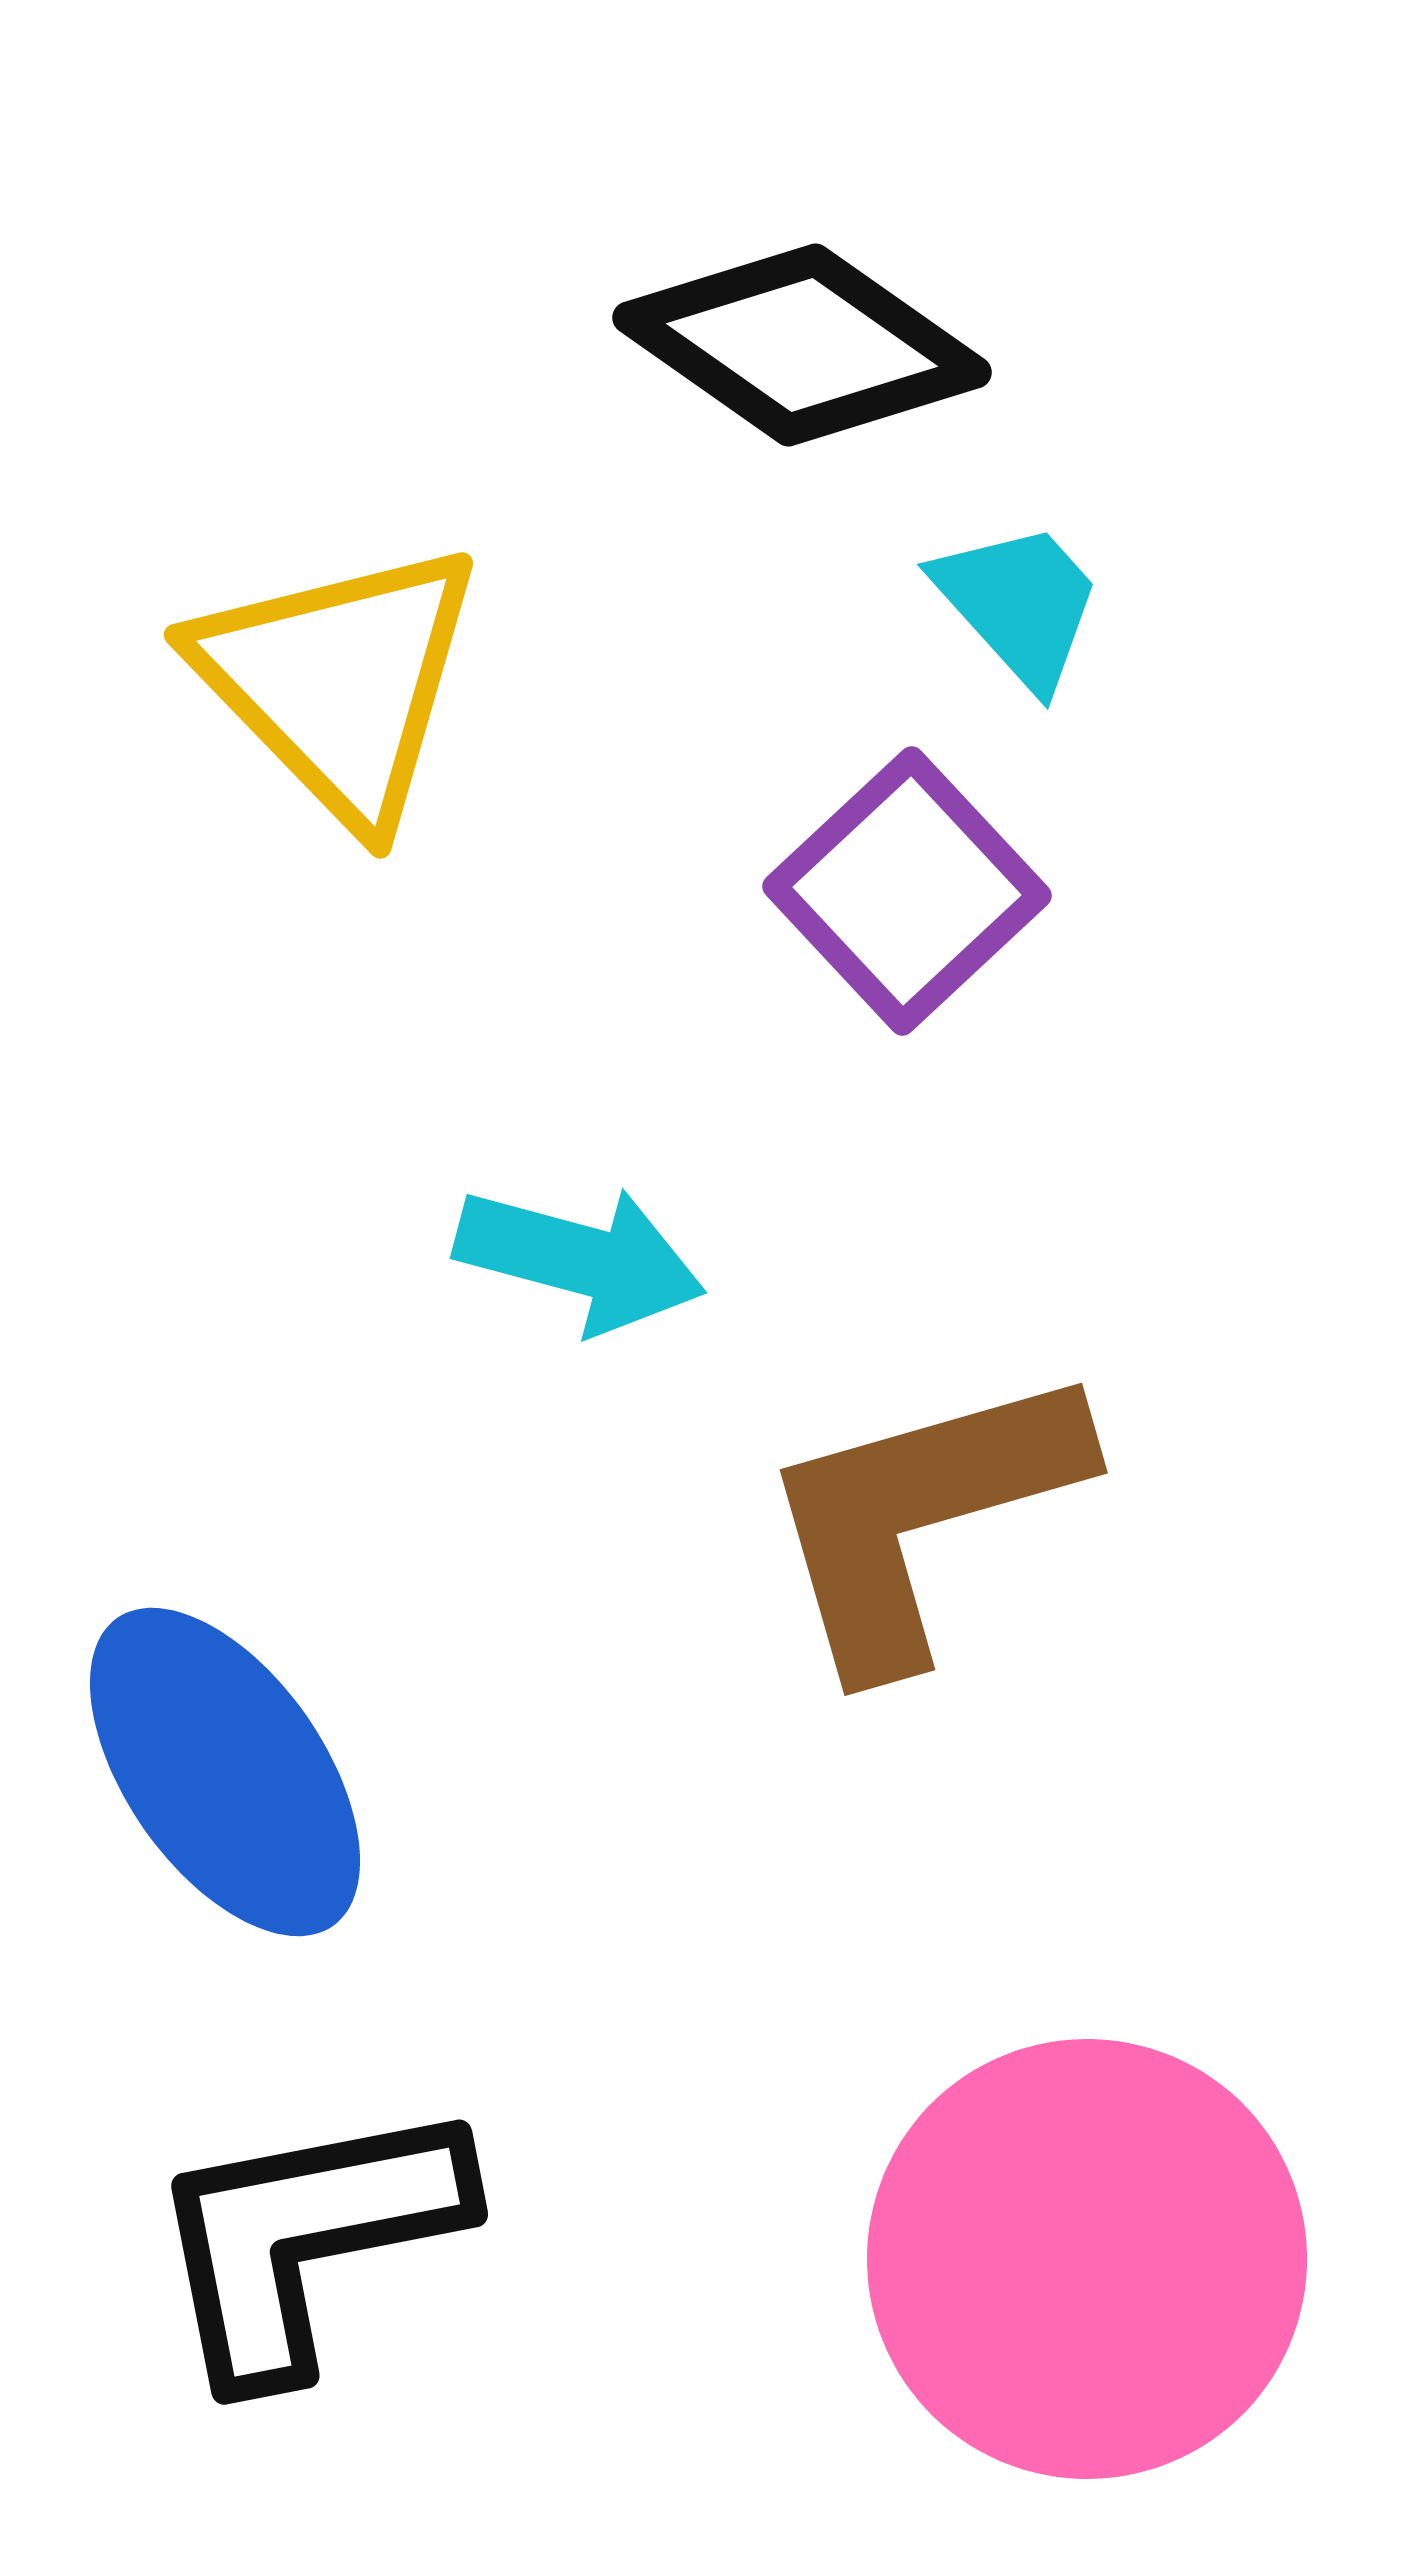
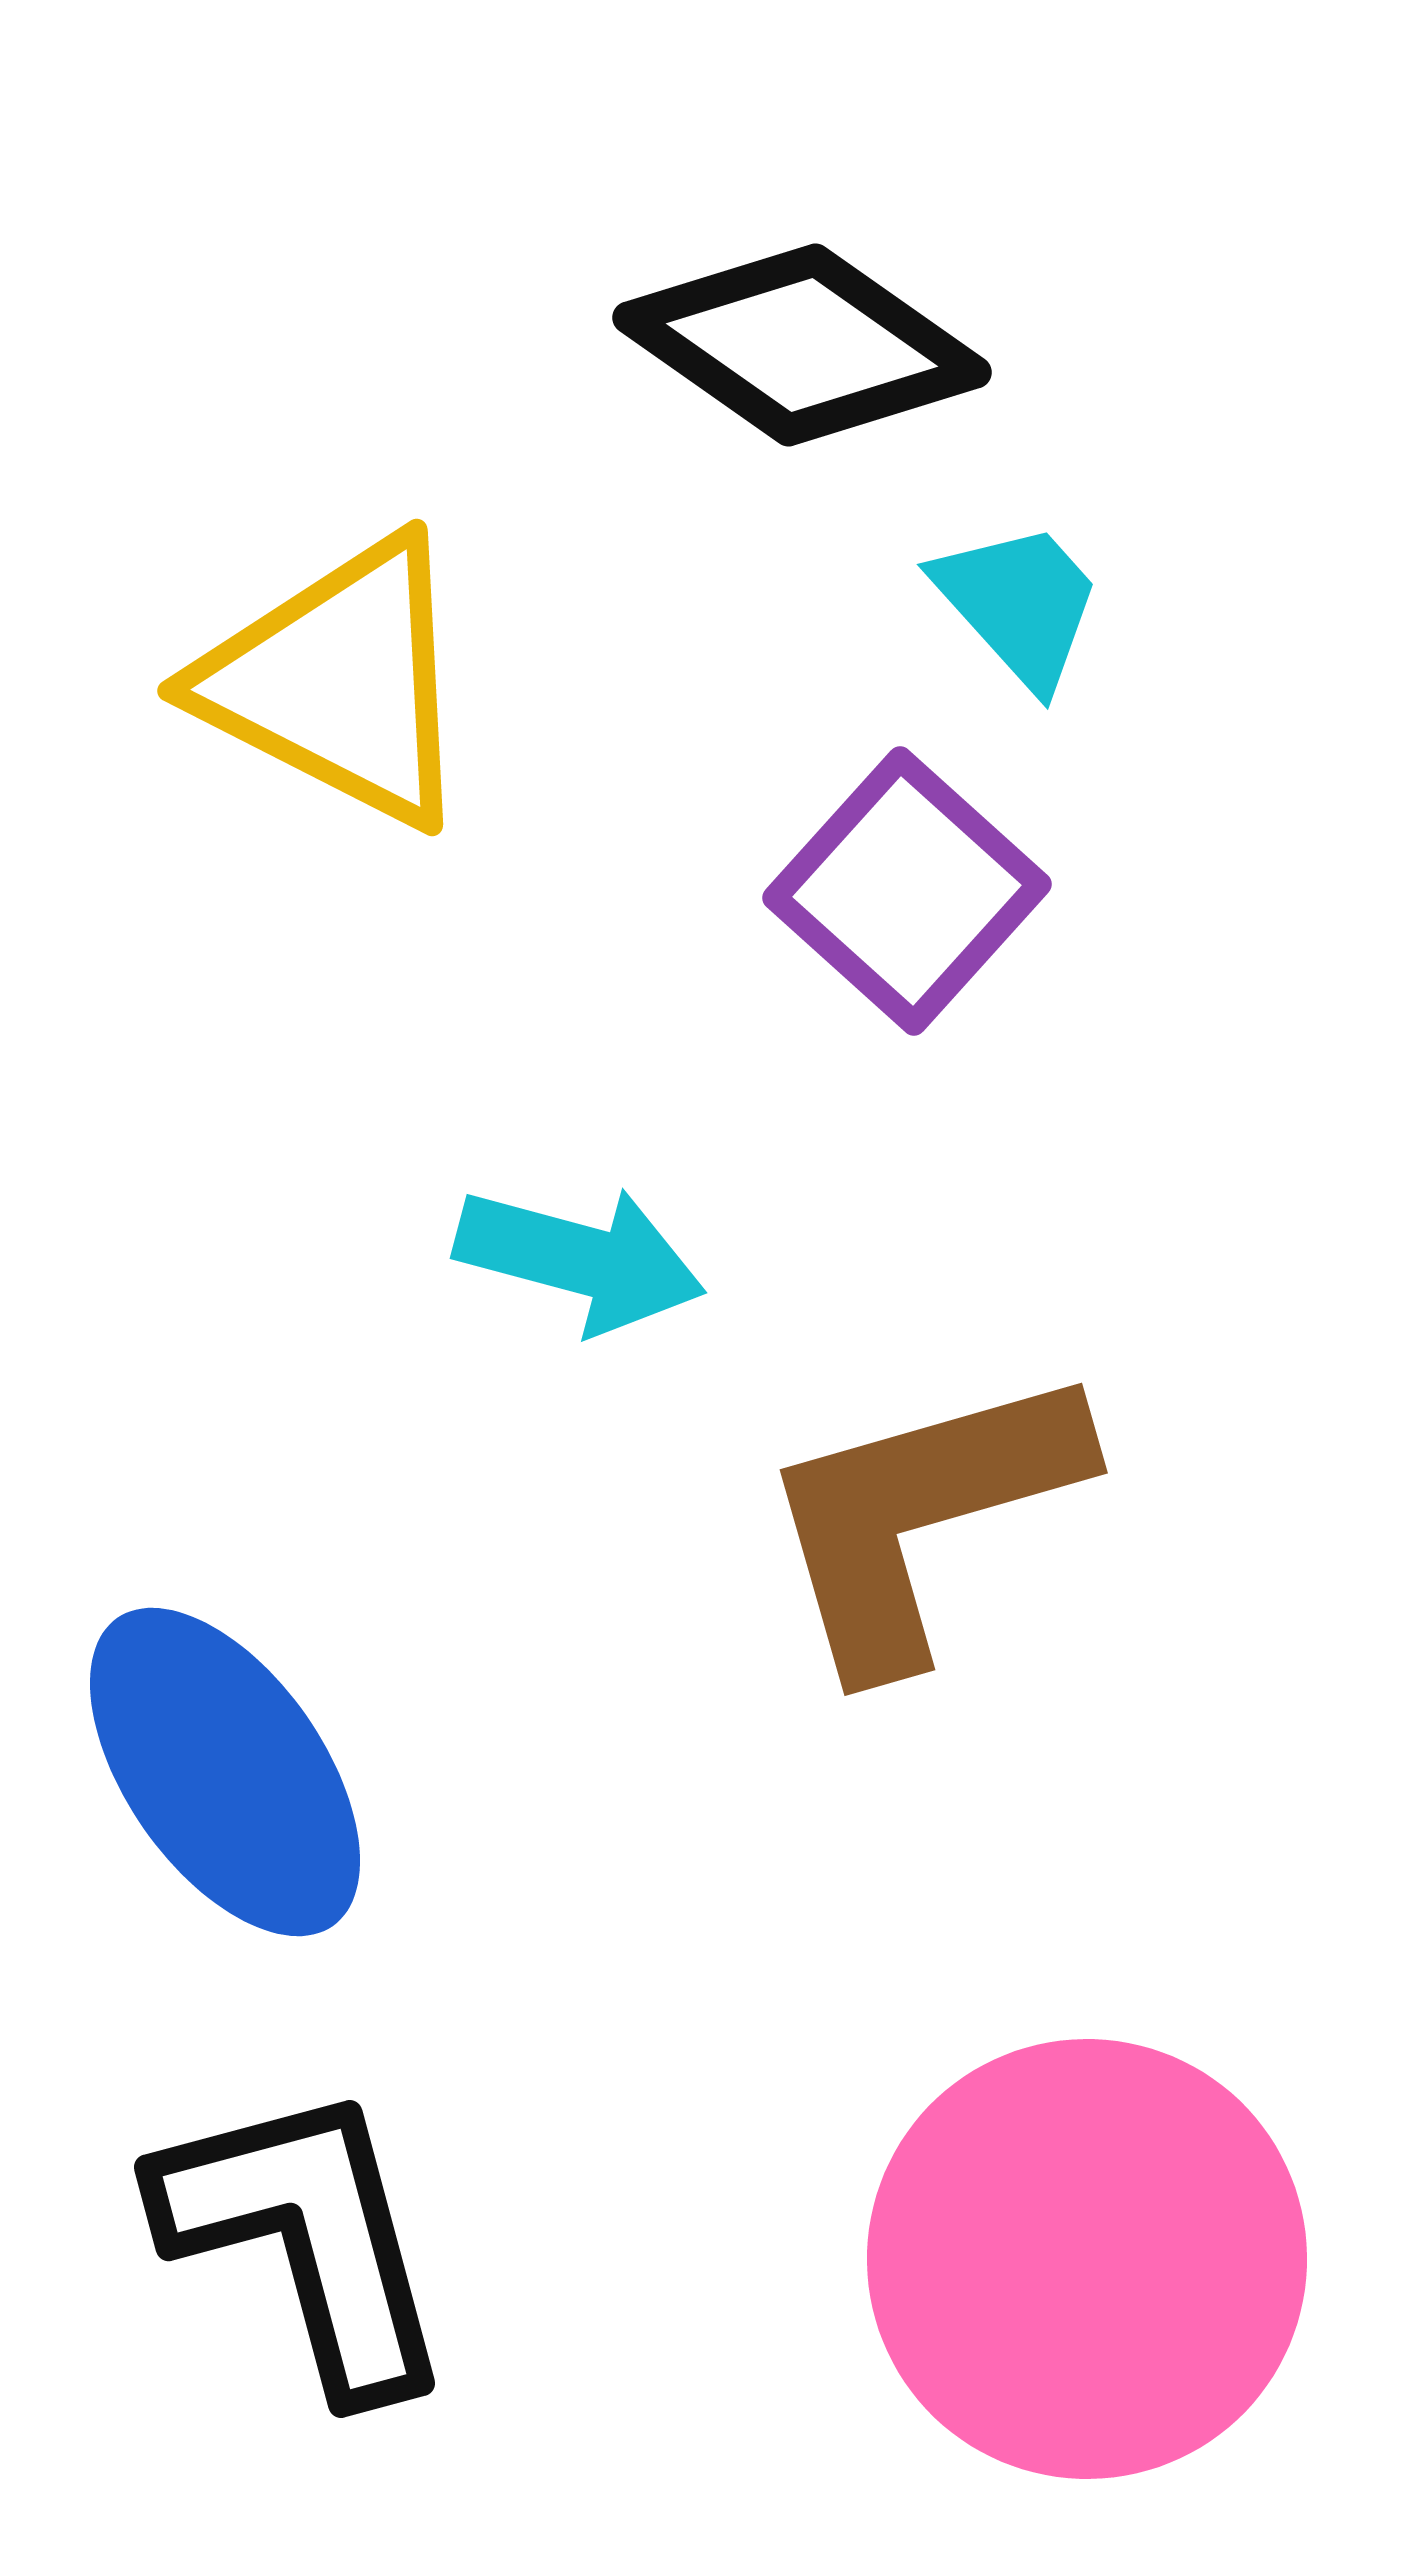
yellow triangle: rotated 19 degrees counterclockwise
purple square: rotated 5 degrees counterclockwise
black L-shape: rotated 86 degrees clockwise
